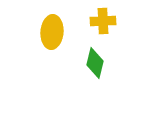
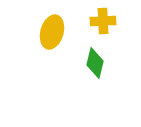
yellow ellipse: rotated 12 degrees clockwise
